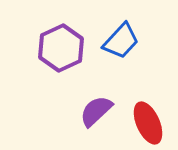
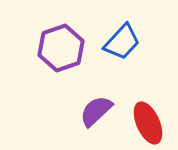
blue trapezoid: moved 1 px right, 1 px down
purple hexagon: rotated 6 degrees clockwise
